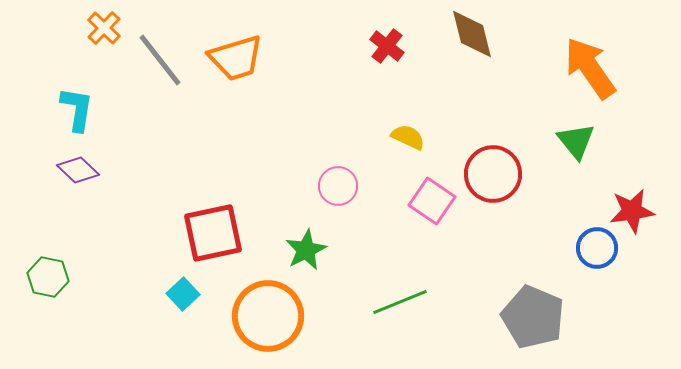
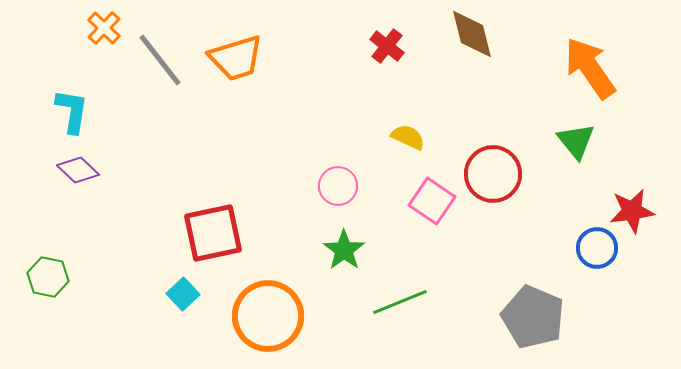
cyan L-shape: moved 5 px left, 2 px down
green star: moved 38 px right; rotated 9 degrees counterclockwise
